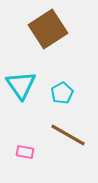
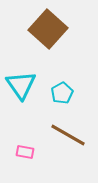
brown square: rotated 15 degrees counterclockwise
